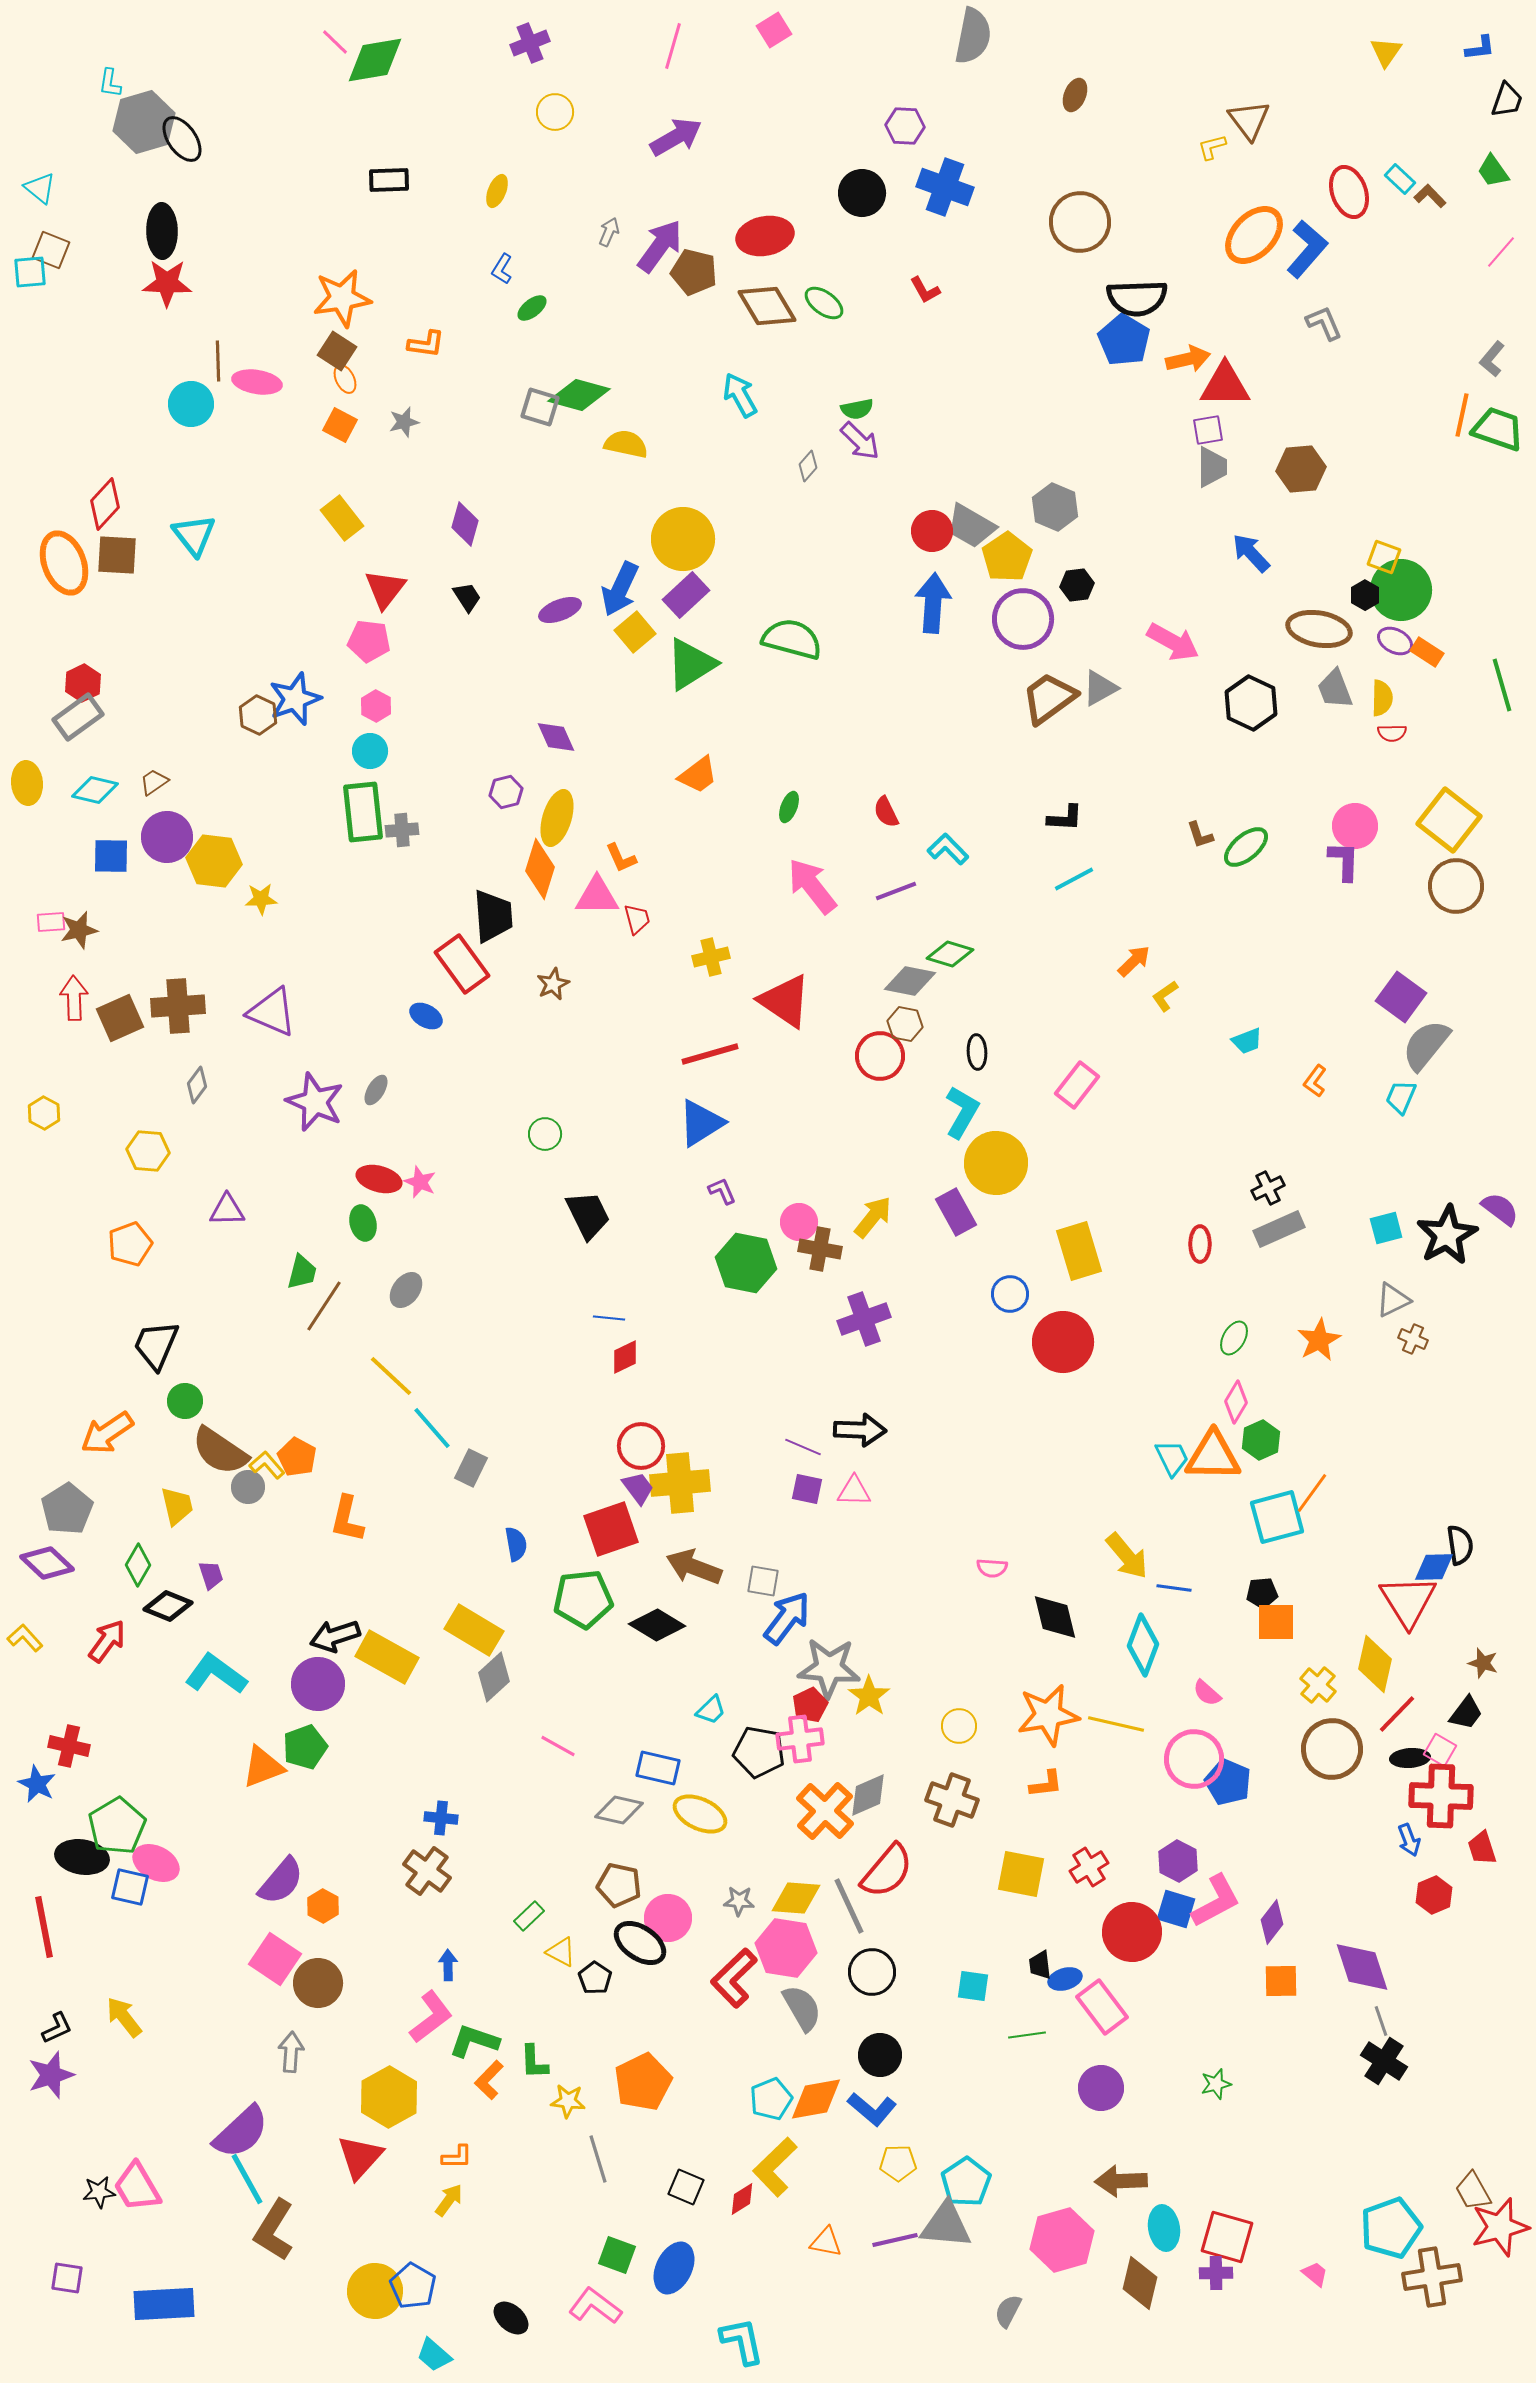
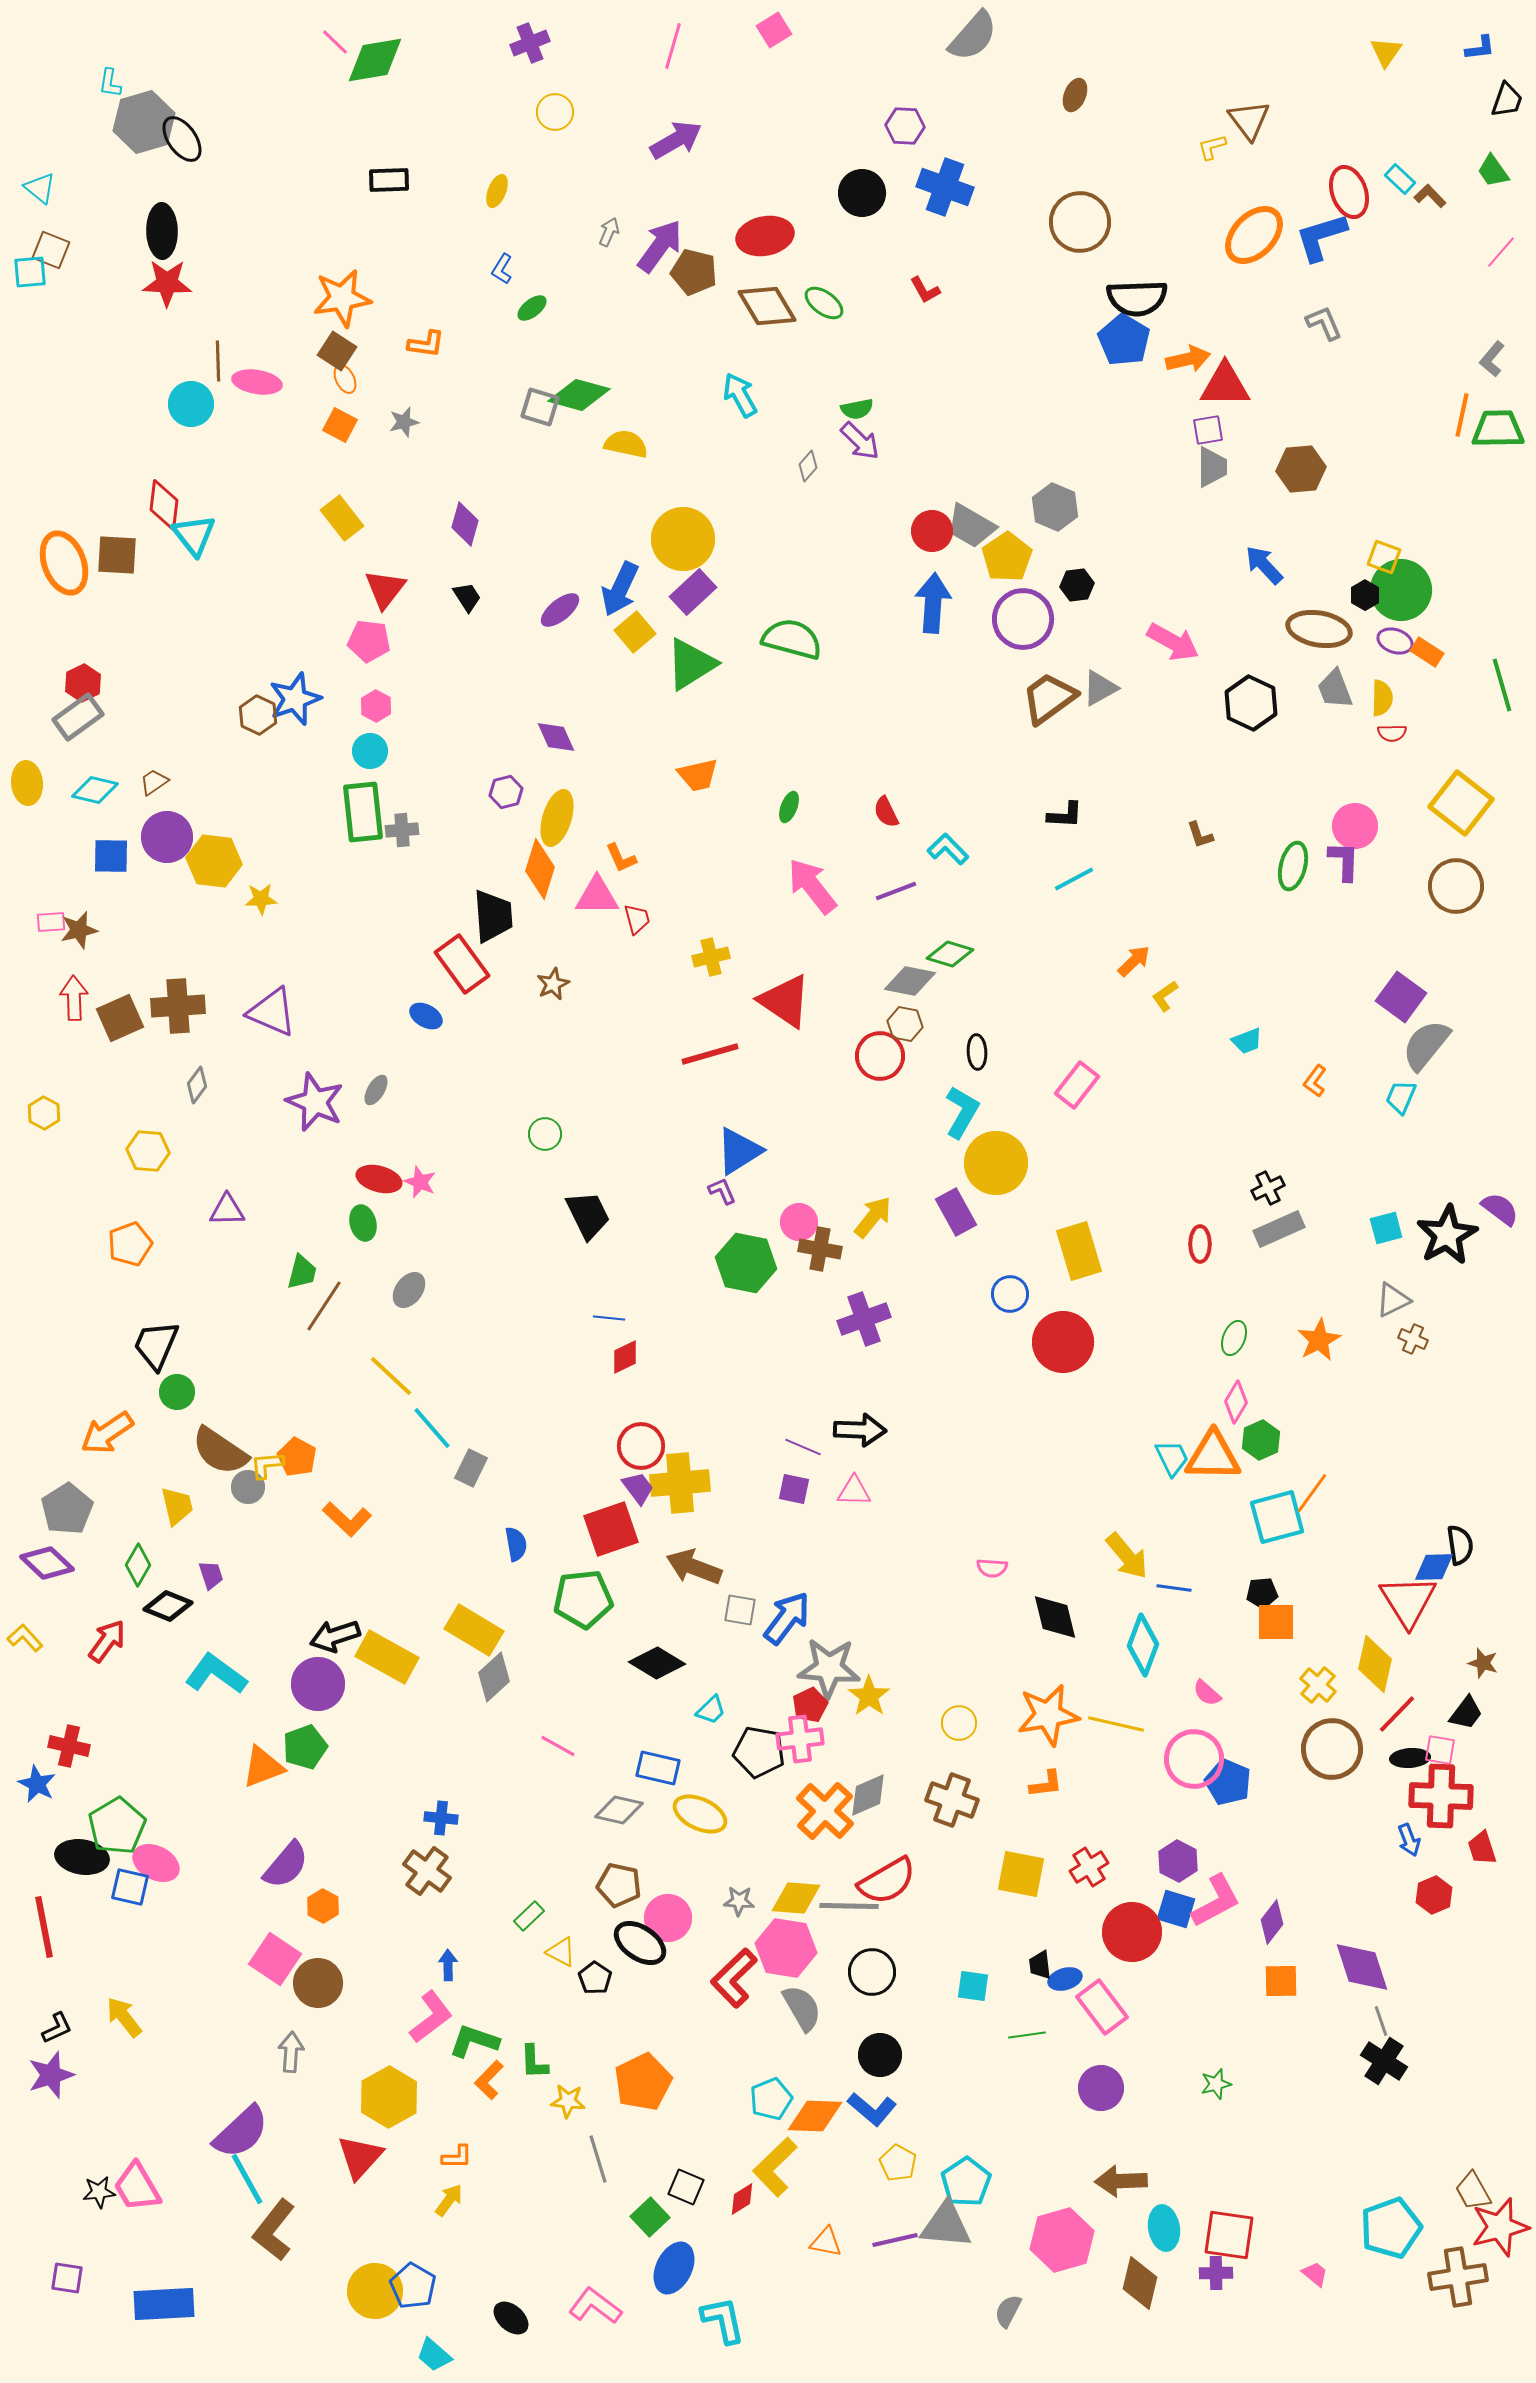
gray semicircle at (973, 36): rotated 30 degrees clockwise
purple arrow at (676, 137): moved 3 px down
blue L-shape at (1307, 249): moved 14 px right, 12 px up; rotated 148 degrees counterclockwise
green trapezoid at (1498, 429): rotated 20 degrees counterclockwise
red diamond at (105, 504): moved 59 px right, 1 px down; rotated 36 degrees counterclockwise
blue arrow at (1251, 553): moved 13 px right, 12 px down
purple rectangle at (686, 595): moved 7 px right, 3 px up
purple ellipse at (560, 610): rotated 18 degrees counterclockwise
purple ellipse at (1395, 641): rotated 8 degrees counterclockwise
orange trapezoid at (698, 775): rotated 24 degrees clockwise
black L-shape at (1065, 818): moved 3 px up
yellow square at (1449, 820): moved 12 px right, 17 px up
green ellipse at (1246, 847): moved 47 px right, 19 px down; rotated 36 degrees counterclockwise
blue triangle at (701, 1123): moved 38 px right, 28 px down
gray ellipse at (406, 1290): moved 3 px right
green ellipse at (1234, 1338): rotated 8 degrees counterclockwise
green circle at (185, 1401): moved 8 px left, 9 px up
yellow L-shape at (267, 1465): rotated 54 degrees counterclockwise
purple square at (807, 1489): moved 13 px left
orange L-shape at (347, 1519): rotated 60 degrees counterclockwise
gray square at (763, 1581): moved 23 px left, 29 px down
black diamond at (657, 1625): moved 38 px down
yellow circle at (959, 1726): moved 3 px up
pink square at (1440, 1750): rotated 20 degrees counterclockwise
red semicircle at (887, 1871): moved 10 px down; rotated 20 degrees clockwise
purple semicircle at (281, 1881): moved 5 px right, 16 px up
gray line at (849, 1906): rotated 64 degrees counterclockwise
orange diamond at (816, 2099): moved 1 px left, 17 px down; rotated 12 degrees clockwise
yellow pentagon at (898, 2163): rotated 30 degrees clockwise
brown L-shape at (274, 2230): rotated 6 degrees clockwise
red square at (1227, 2237): moved 2 px right, 2 px up; rotated 8 degrees counterclockwise
green square at (617, 2255): moved 33 px right, 38 px up; rotated 27 degrees clockwise
brown cross at (1432, 2277): moved 26 px right
cyan L-shape at (742, 2341): moved 19 px left, 21 px up
